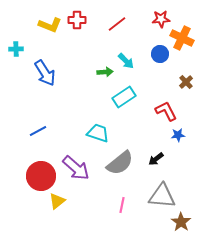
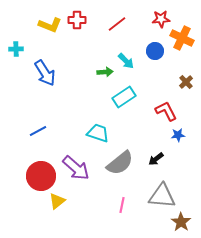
blue circle: moved 5 px left, 3 px up
